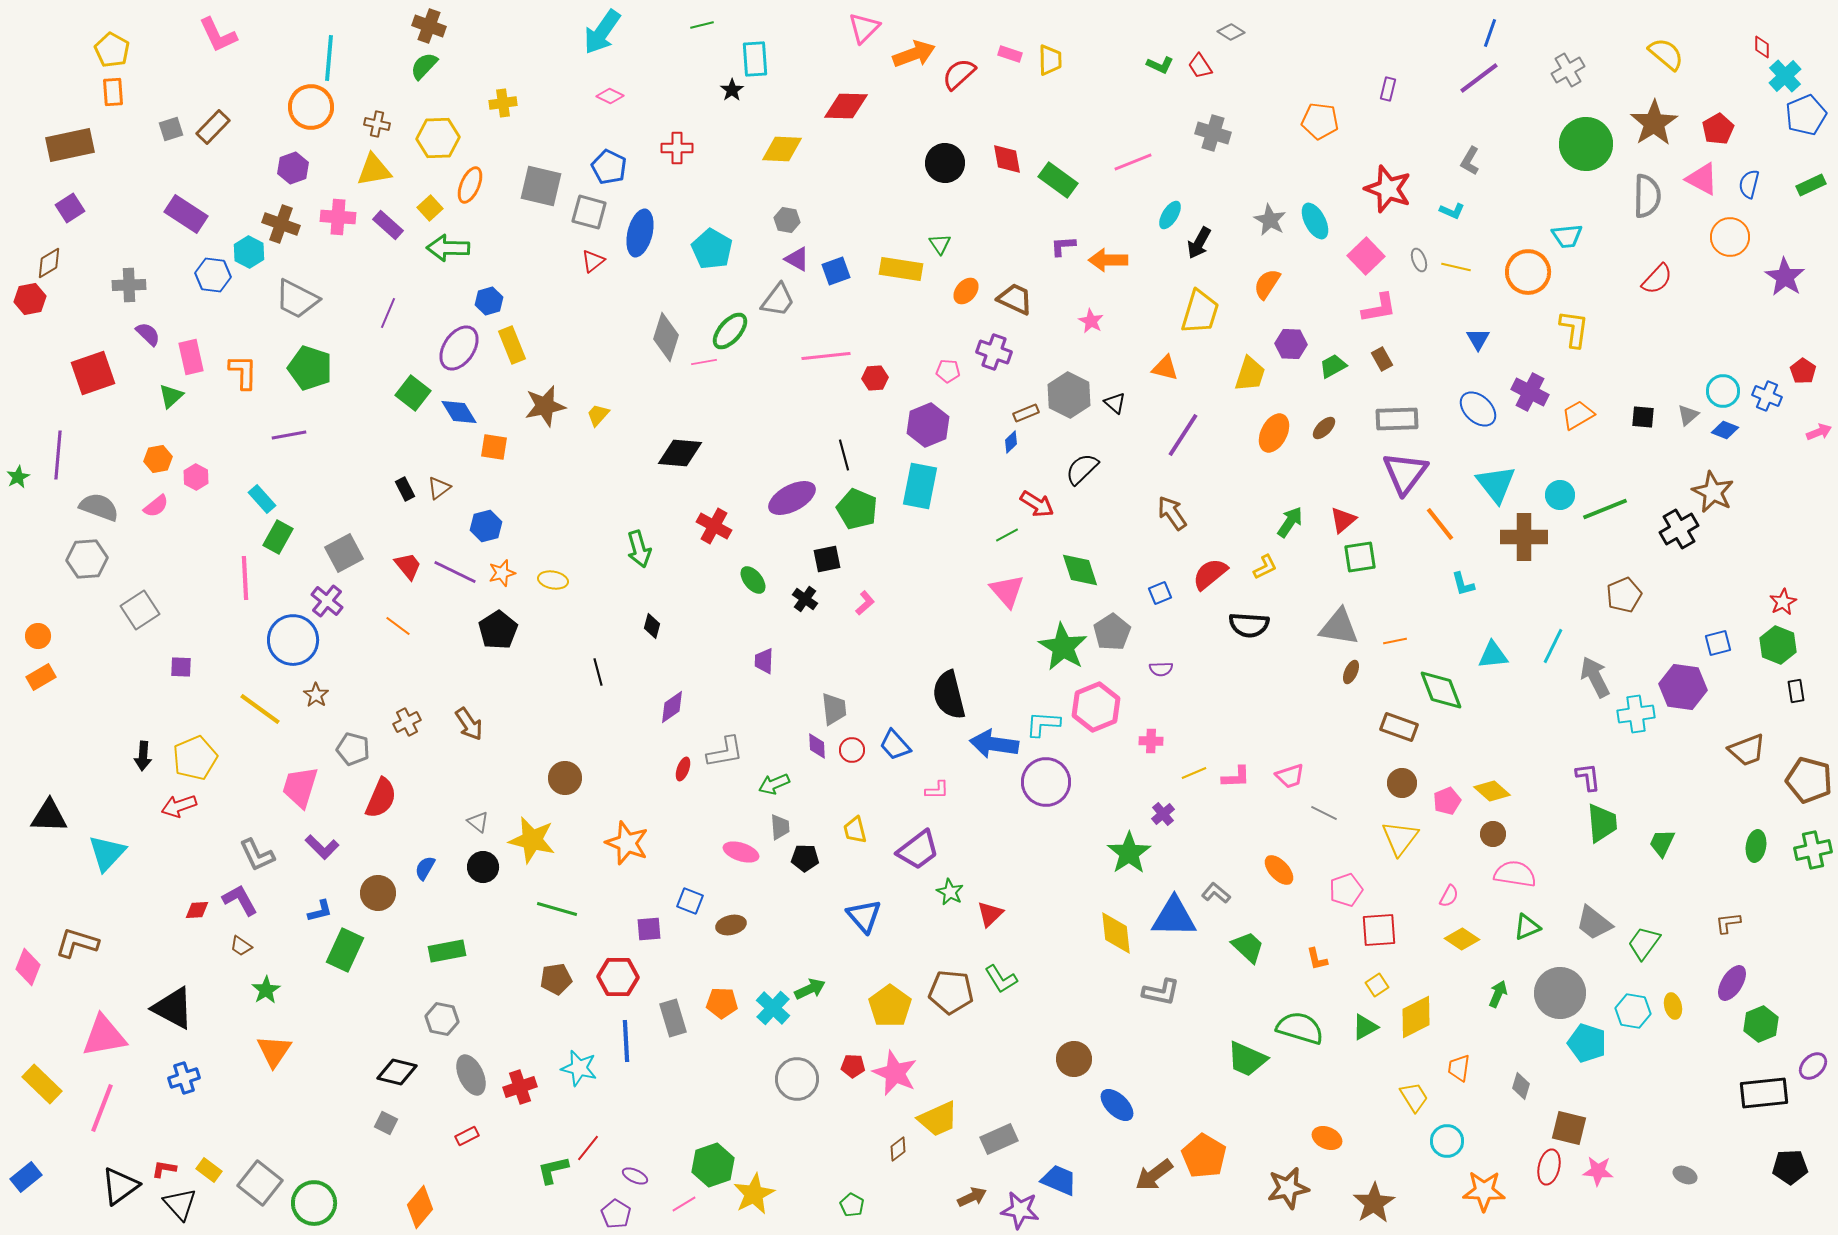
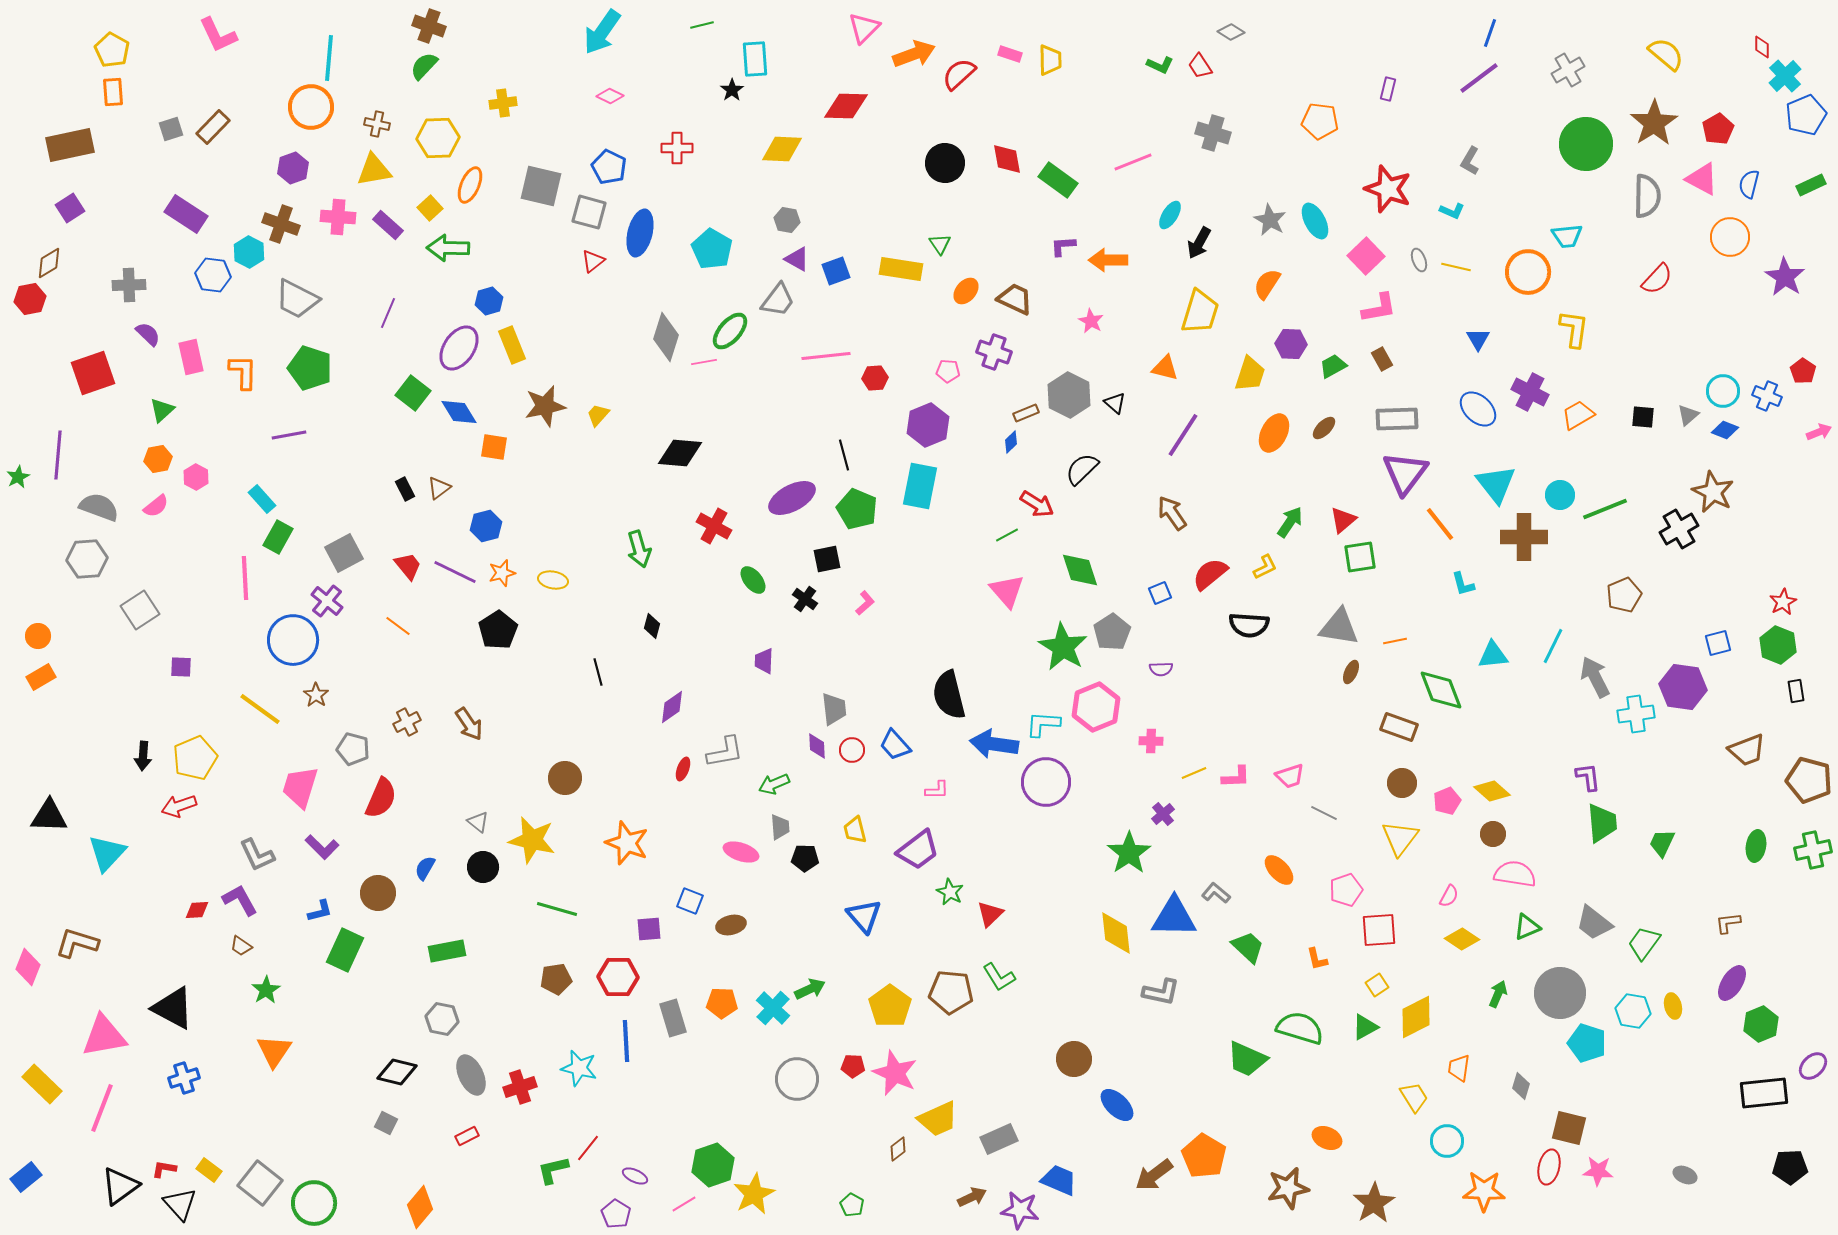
green triangle at (171, 396): moved 9 px left, 14 px down
green L-shape at (1001, 979): moved 2 px left, 2 px up
